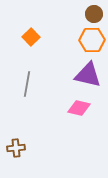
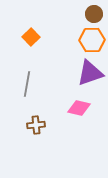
purple triangle: moved 2 px right, 2 px up; rotated 32 degrees counterclockwise
brown cross: moved 20 px right, 23 px up
